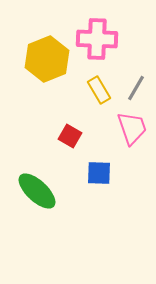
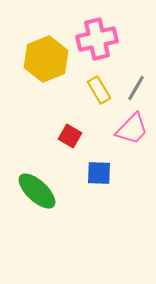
pink cross: rotated 15 degrees counterclockwise
yellow hexagon: moved 1 px left
pink trapezoid: moved 1 px down; rotated 63 degrees clockwise
